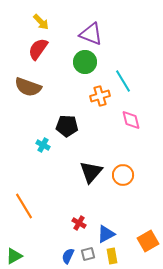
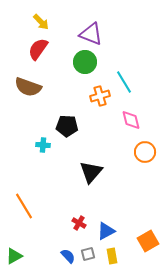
cyan line: moved 1 px right, 1 px down
cyan cross: rotated 24 degrees counterclockwise
orange circle: moved 22 px right, 23 px up
blue triangle: moved 3 px up
blue semicircle: rotated 112 degrees clockwise
